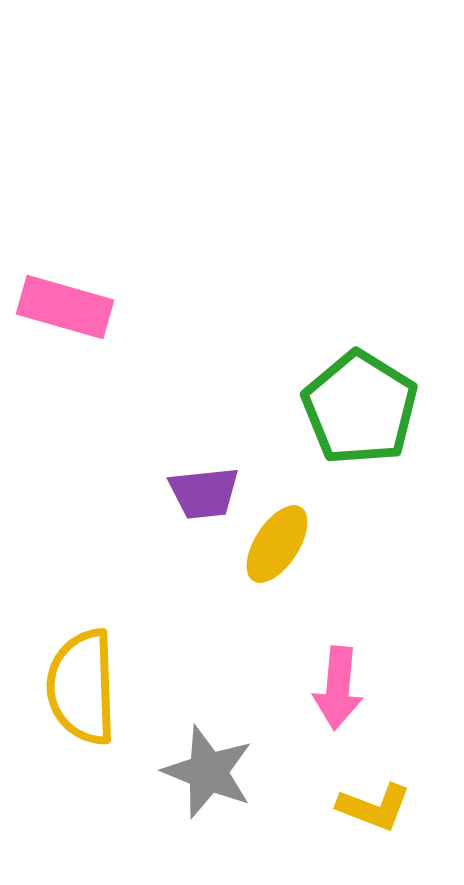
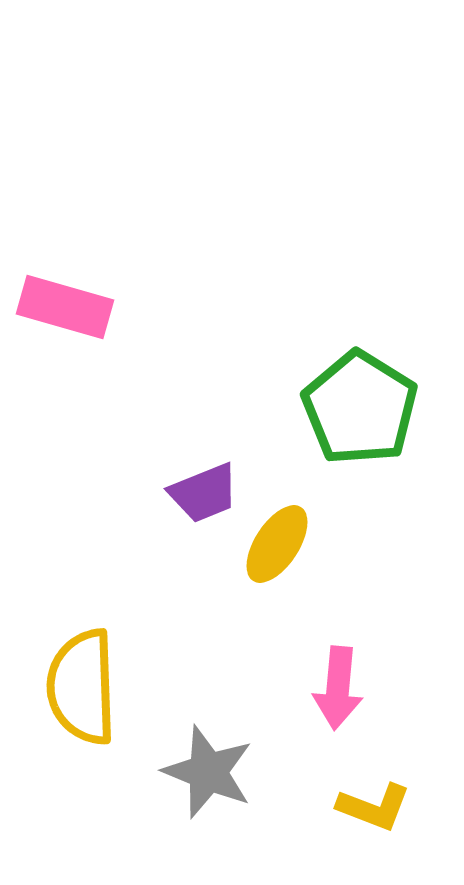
purple trapezoid: rotated 16 degrees counterclockwise
